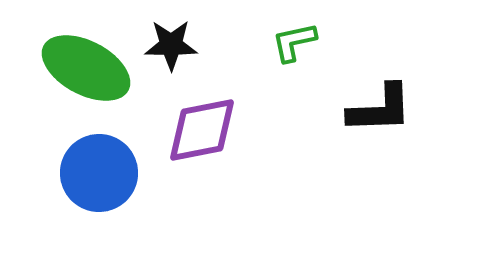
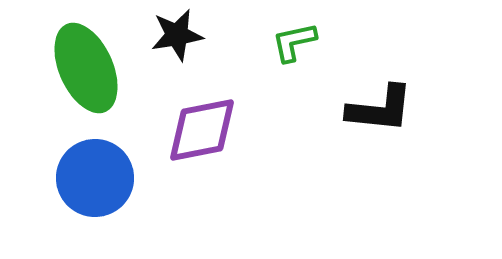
black star: moved 6 px right, 10 px up; rotated 10 degrees counterclockwise
green ellipse: rotated 38 degrees clockwise
black L-shape: rotated 8 degrees clockwise
blue circle: moved 4 px left, 5 px down
